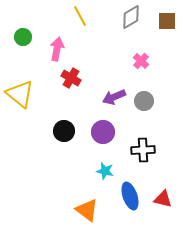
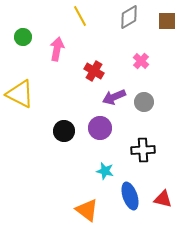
gray diamond: moved 2 px left
red cross: moved 23 px right, 7 px up
yellow triangle: rotated 12 degrees counterclockwise
gray circle: moved 1 px down
purple circle: moved 3 px left, 4 px up
